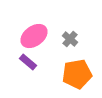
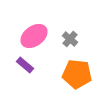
purple rectangle: moved 3 px left, 3 px down
orange pentagon: rotated 16 degrees clockwise
